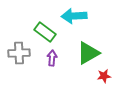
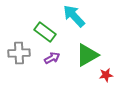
cyan arrow: rotated 50 degrees clockwise
green triangle: moved 1 px left, 2 px down
purple arrow: rotated 56 degrees clockwise
red star: moved 2 px right, 1 px up
